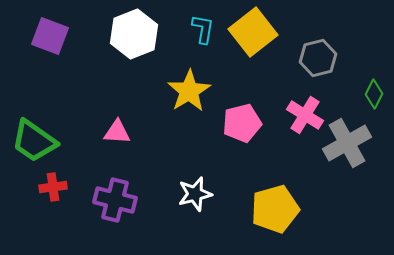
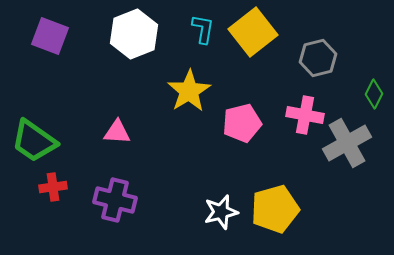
pink cross: rotated 21 degrees counterclockwise
white star: moved 26 px right, 18 px down
